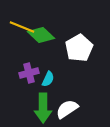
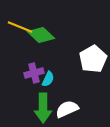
yellow line: moved 2 px left
white pentagon: moved 14 px right, 11 px down
purple cross: moved 5 px right
white semicircle: rotated 10 degrees clockwise
